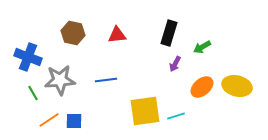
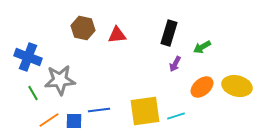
brown hexagon: moved 10 px right, 5 px up
blue line: moved 7 px left, 30 px down
